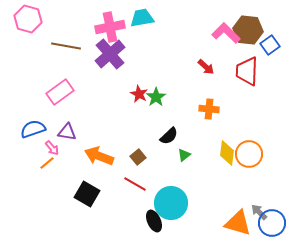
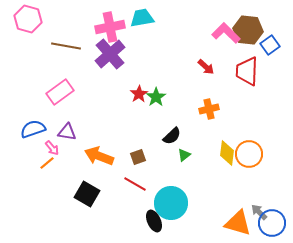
red star: rotated 12 degrees clockwise
orange cross: rotated 18 degrees counterclockwise
black semicircle: moved 3 px right
brown square: rotated 21 degrees clockwise
